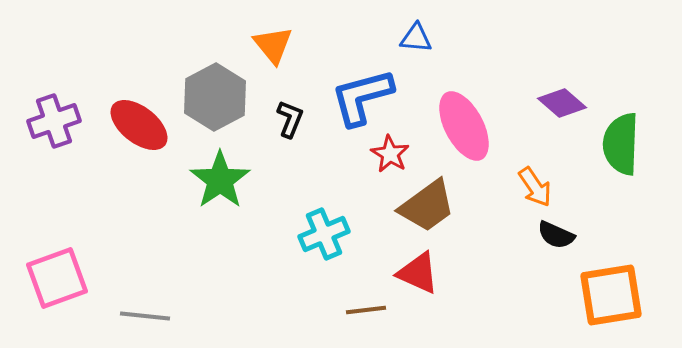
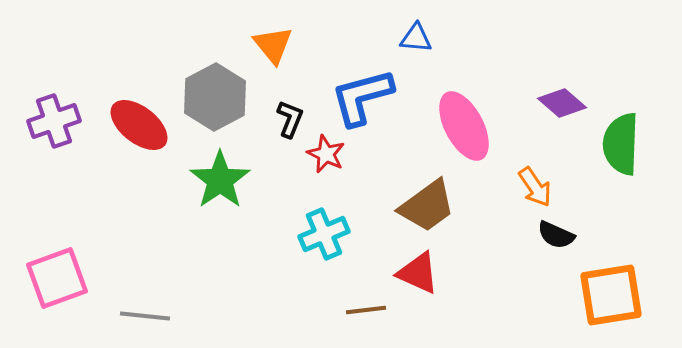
red star: moved 64 px left; rotated 6 degrees counterclockwise
